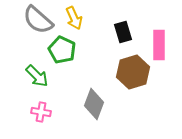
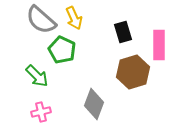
gray semicircle: moved 3 px right
pink cross: rotated 24 degrees counterclockwise
